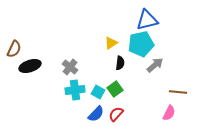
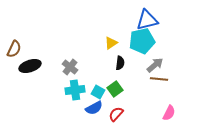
cyan pentagon: moved 1 px right, 3 px up
brown line: moved 19 px left, 13 px up
blue semicircle: moved 2 px left, 6 px up; rotated 18 degrees clockwise
